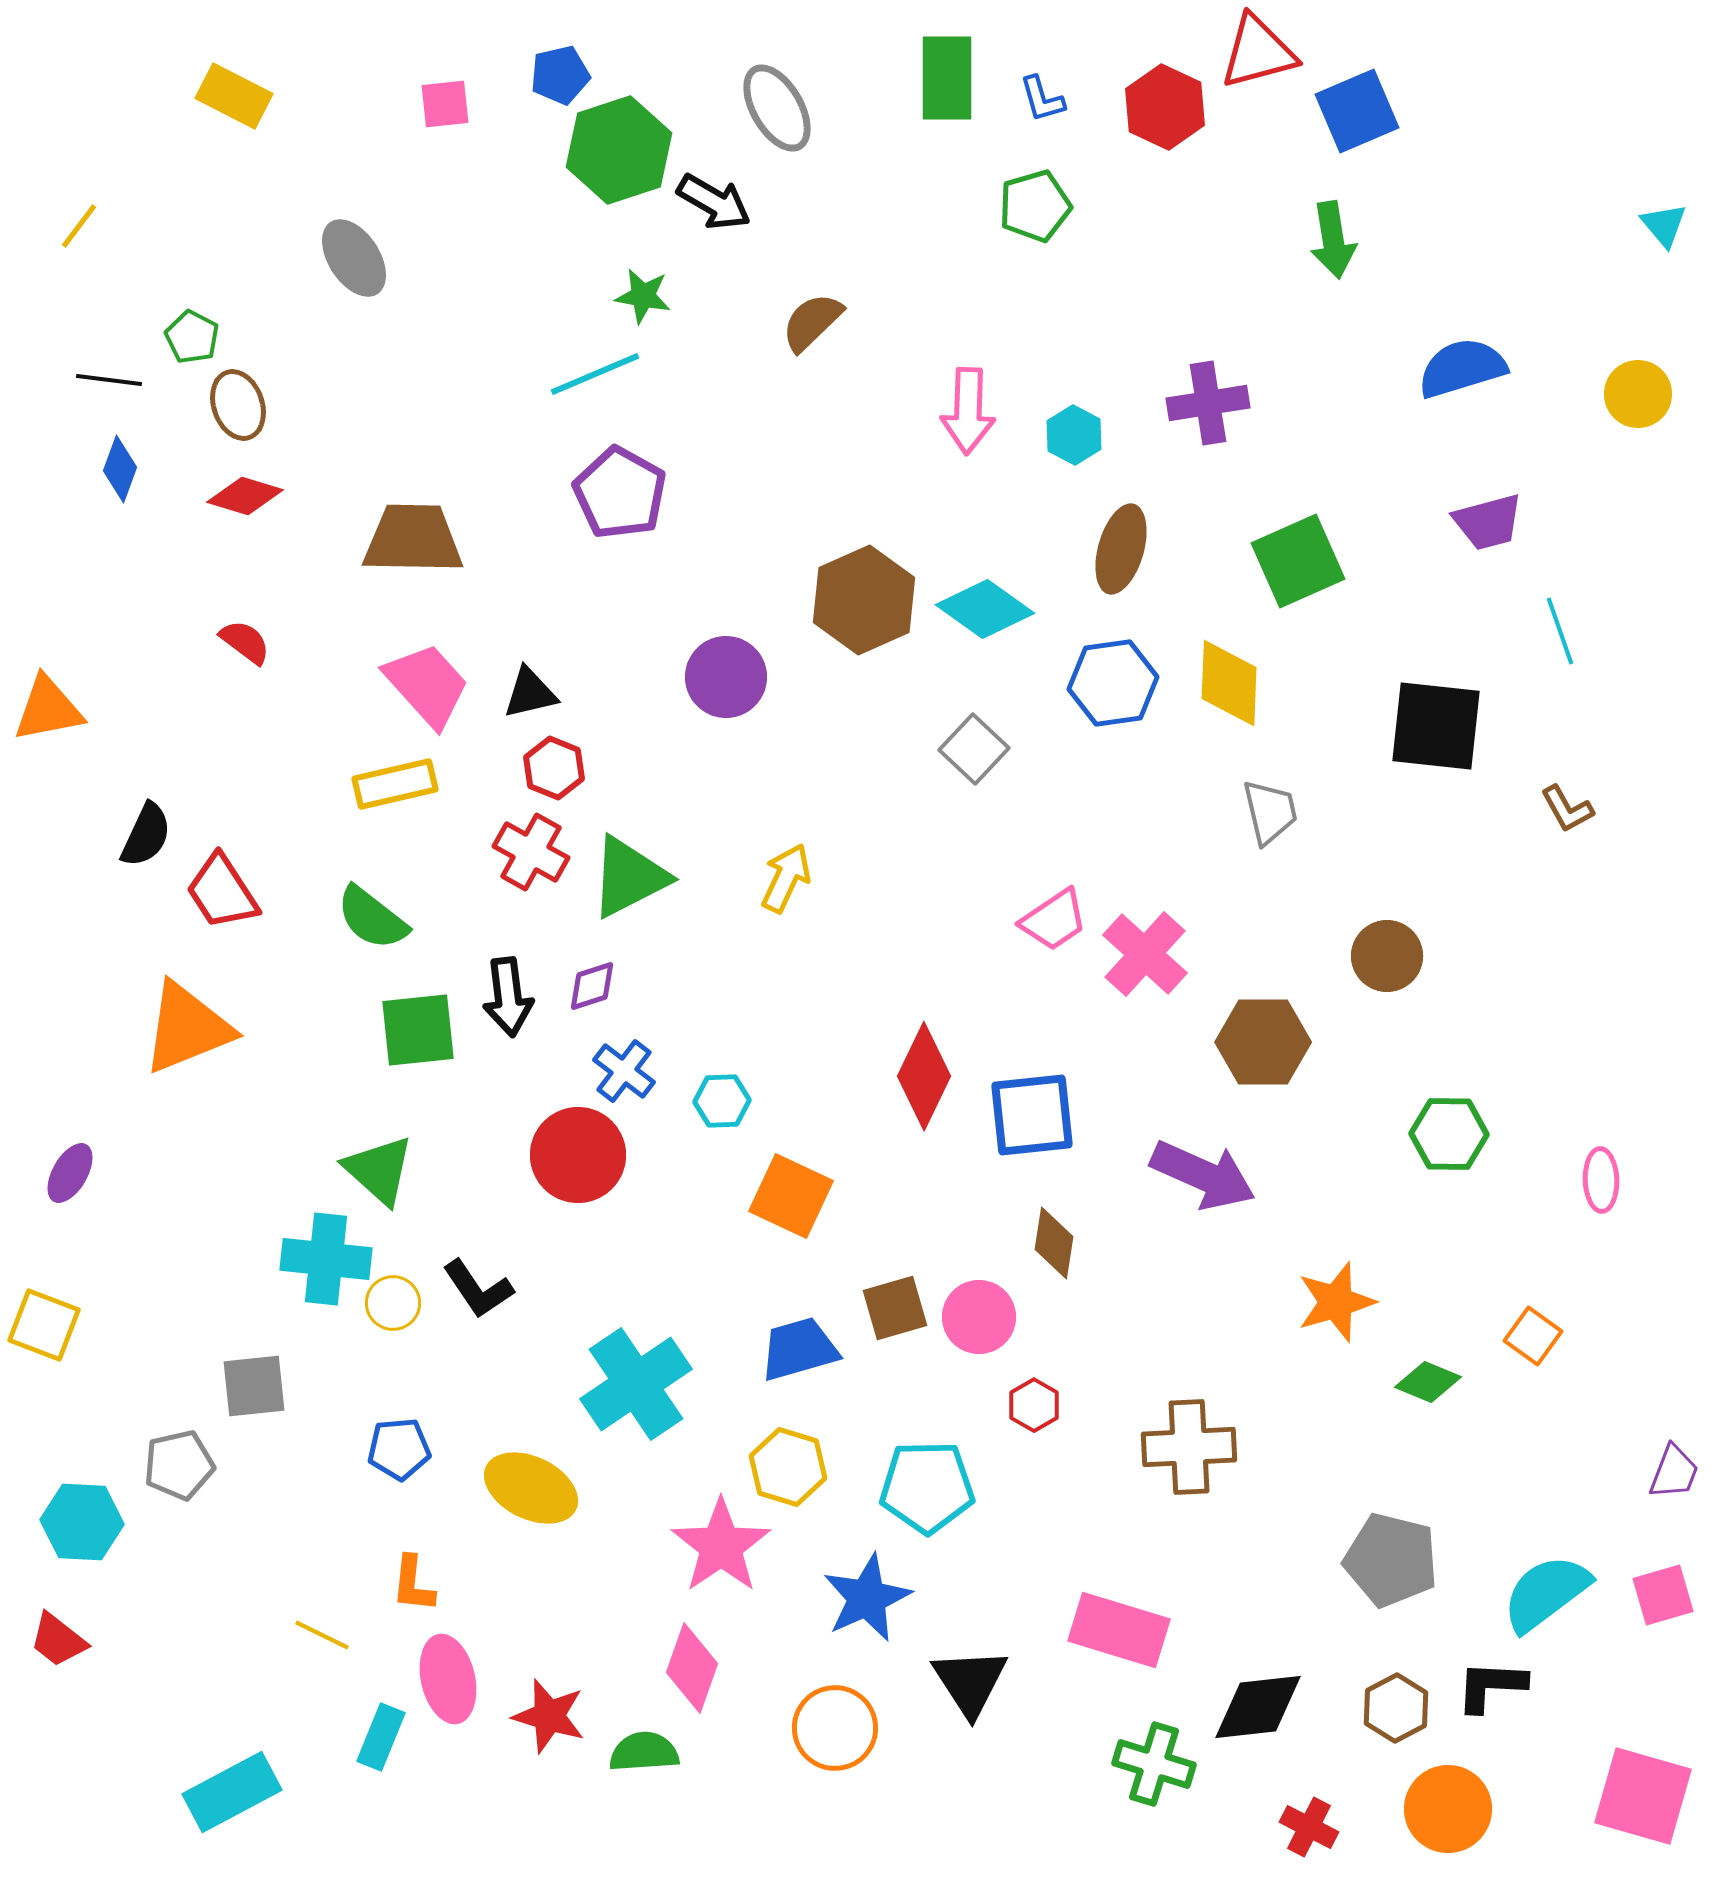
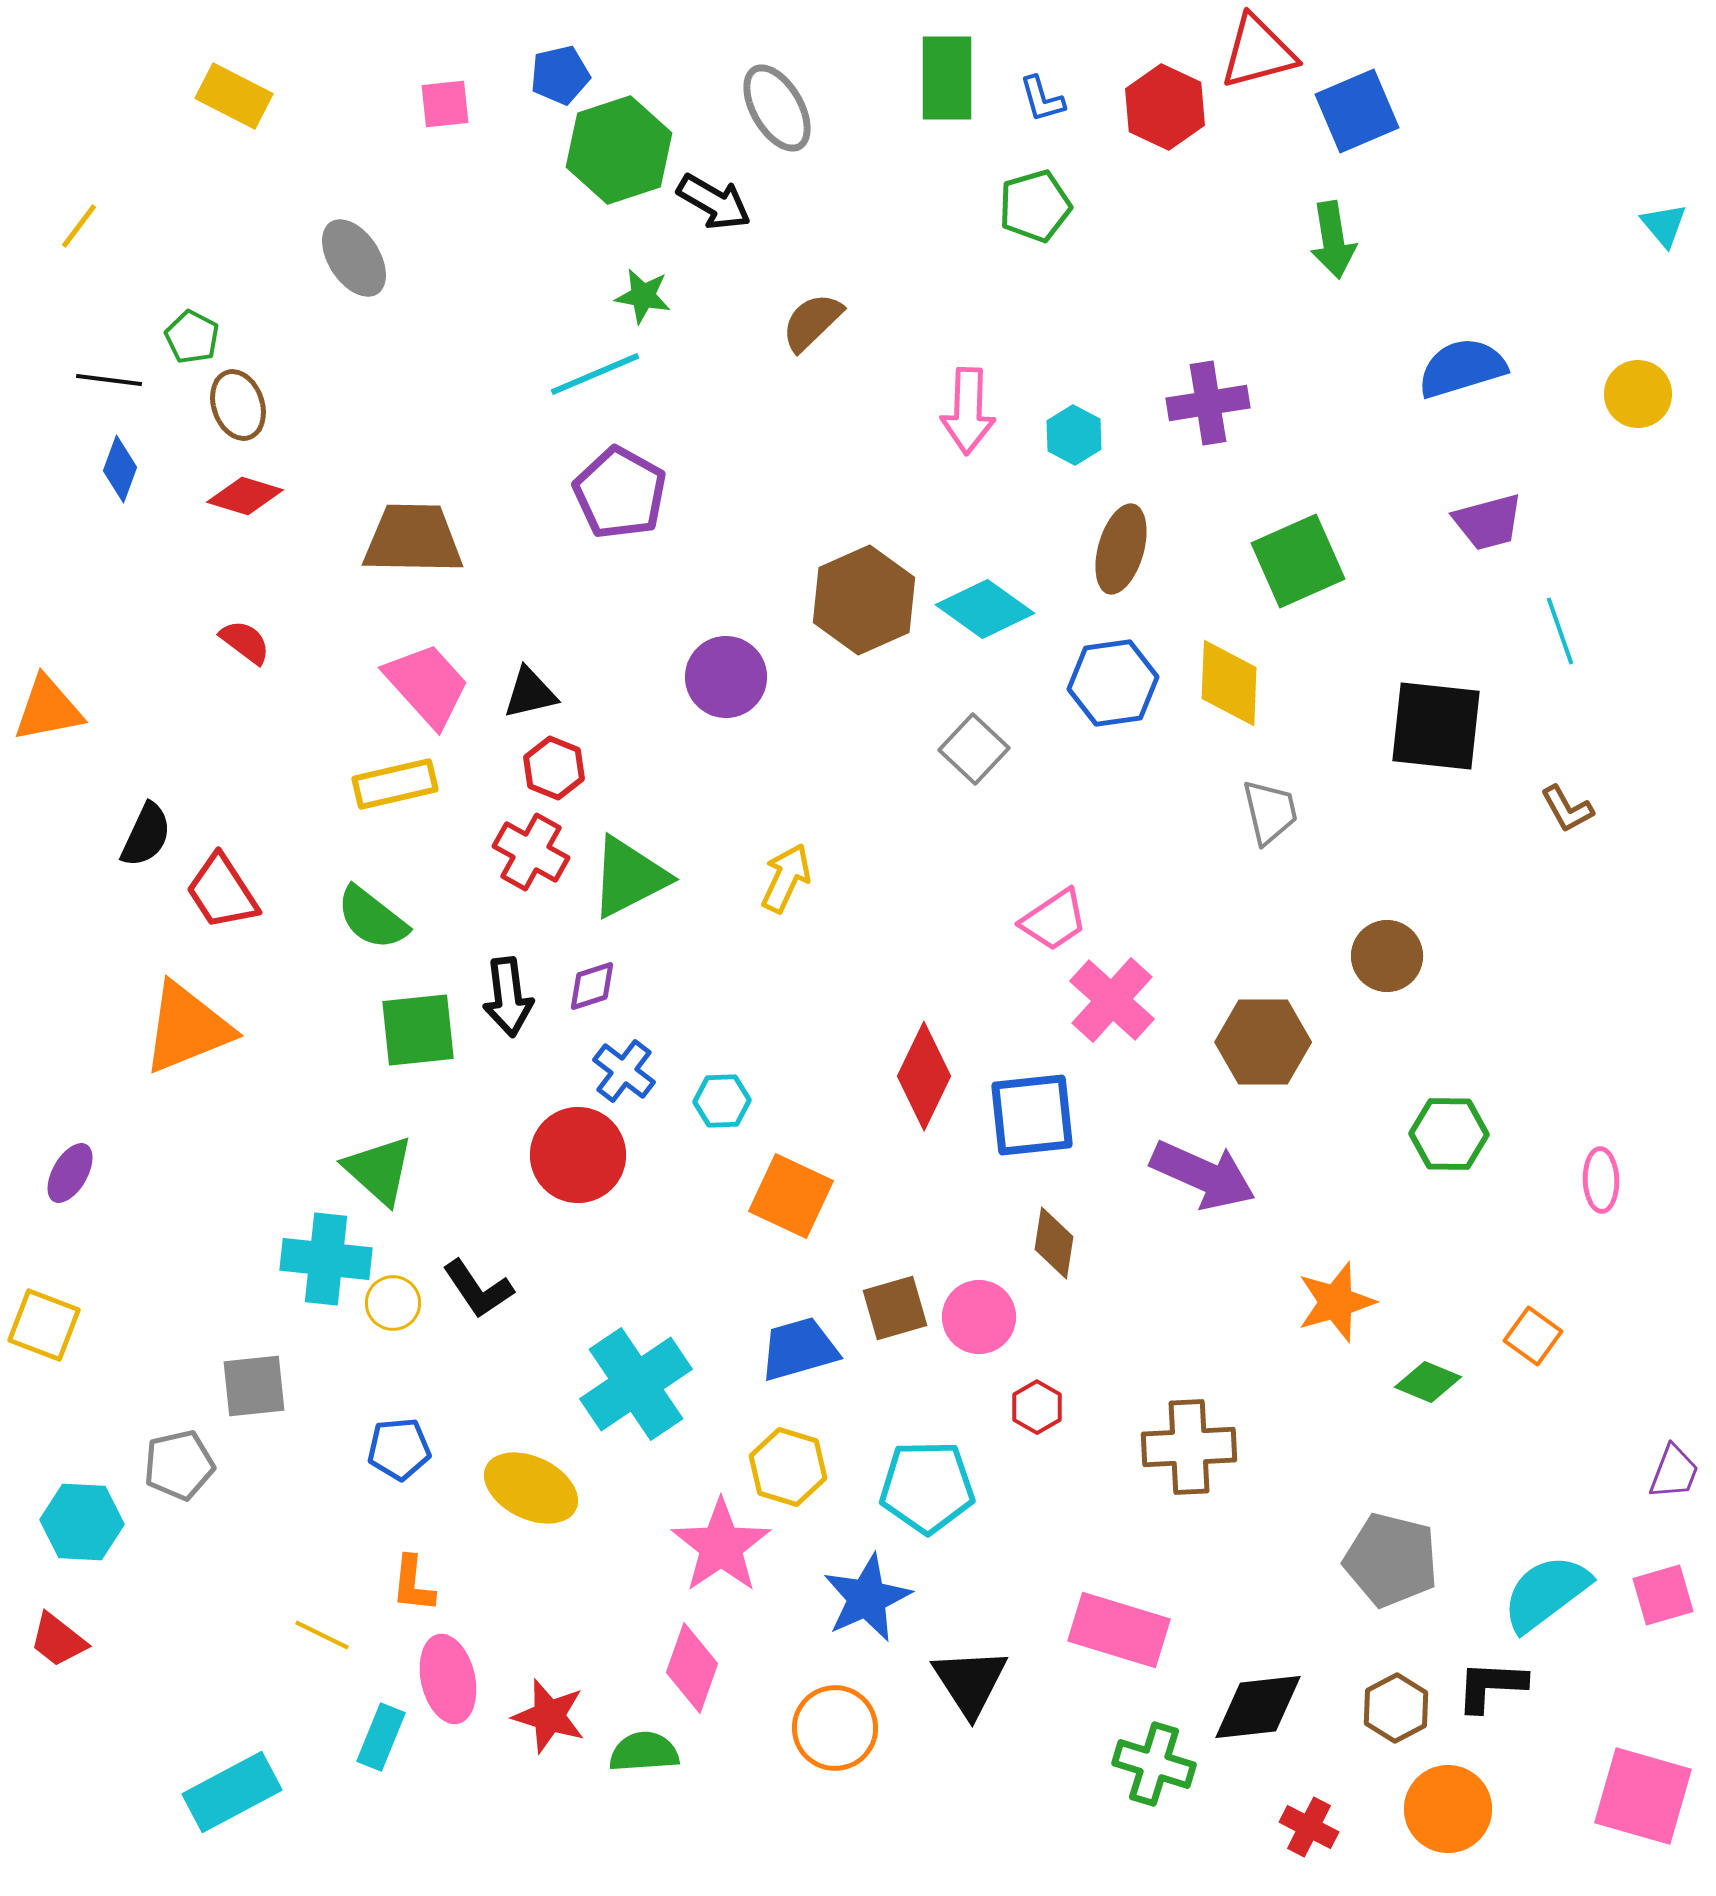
pink cross at (1145, 954): moved 33 px left, 46 px down
red hexagon at (1034, 1405): moved 3 px right, 2 px down
